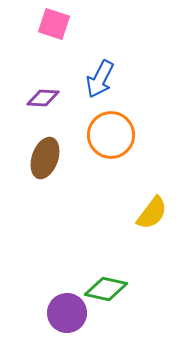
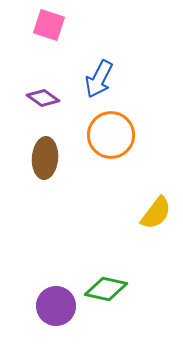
pink square: moved 5 px left, 1 px down
blue arrow: moved 1 px left
purple diamond: rotated 32 degrees clockwise
brown ellipse: rotated 15 degrees counterclockwise
yellow semicircle: moved 4 px right
purple circle: moved 11 px left, 7 px up
